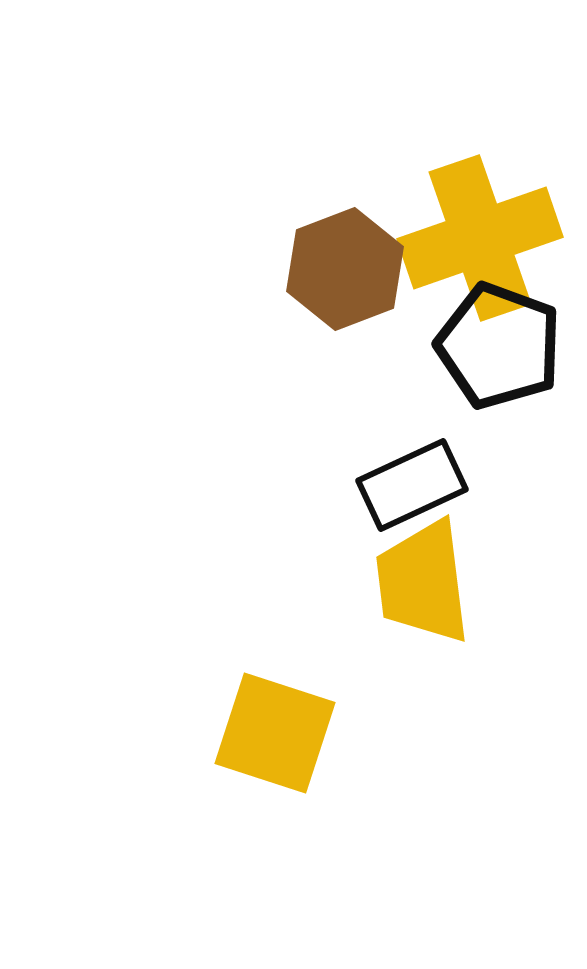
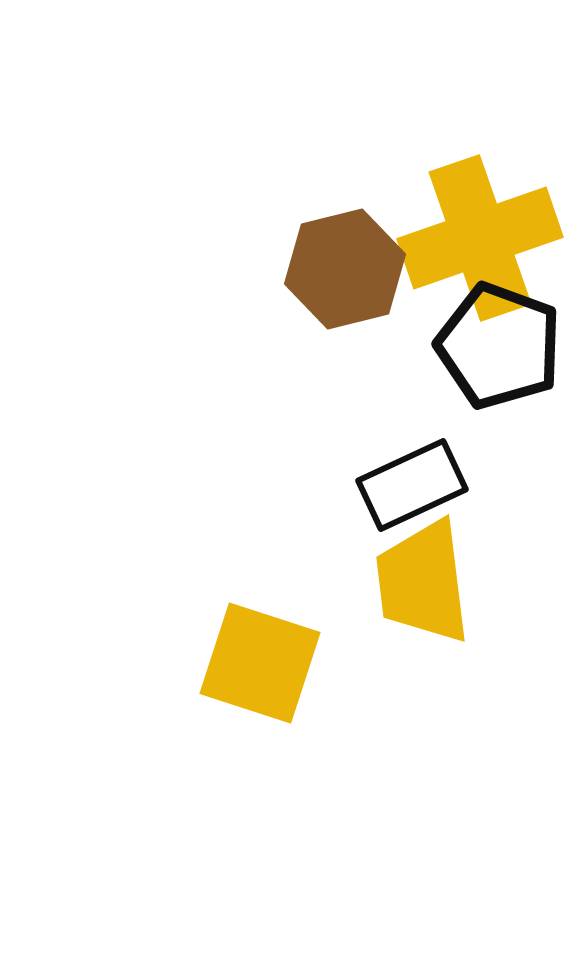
brown hexagon: rotated 7 degrees clockwise
yellow square: moved 15 px left, 70 px up
